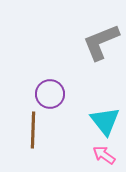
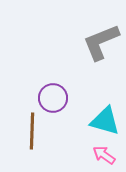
purple circle: moved 3 px right, 4 px down
cyan triangle: rotated 36 degrees counterclockwise
brown line: moved 1 px left, 1 px down
